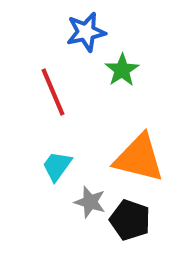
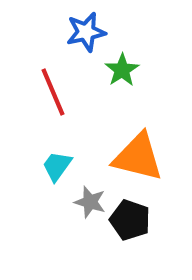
orange triangle: moved 1 px left, 1 px up
